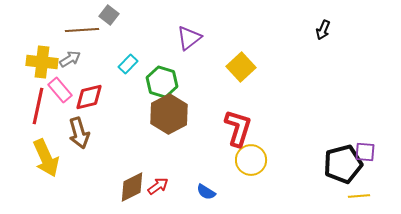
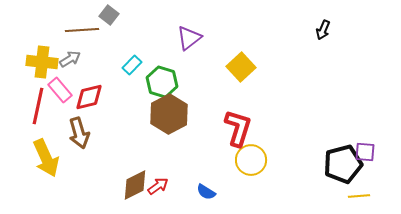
cyan rectangle: moved 4 px right, 1 px down
brown diamond: moved 3 px right, 2 px up
